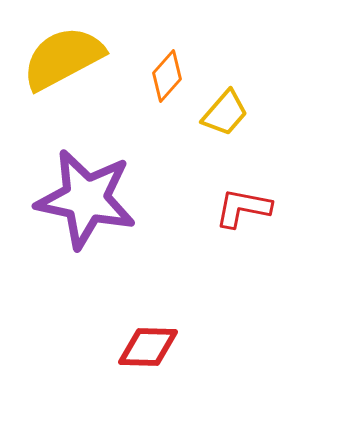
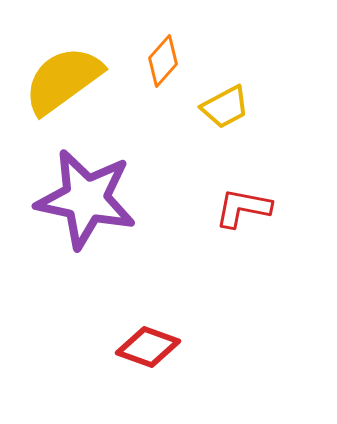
yellow semicircle: moved 22 px down; rotated 8 degrees counterclockwise
orange diamond: moved 4 px left, 15 px up
yellow trapezoid: moved 6 px up; rotated 21 degrees clockwise
red diamond: rotated 18 degrees clockwise
